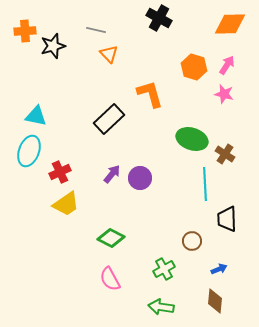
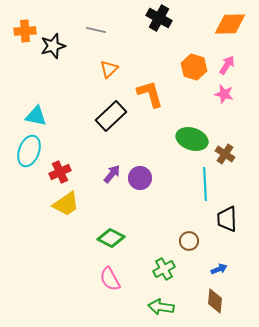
orange triangle: moved 15 px down; rotated 30 degrees clockwise
black rectangle: moved 2 px right, 3 px up
brown circle: moved 3 px left
